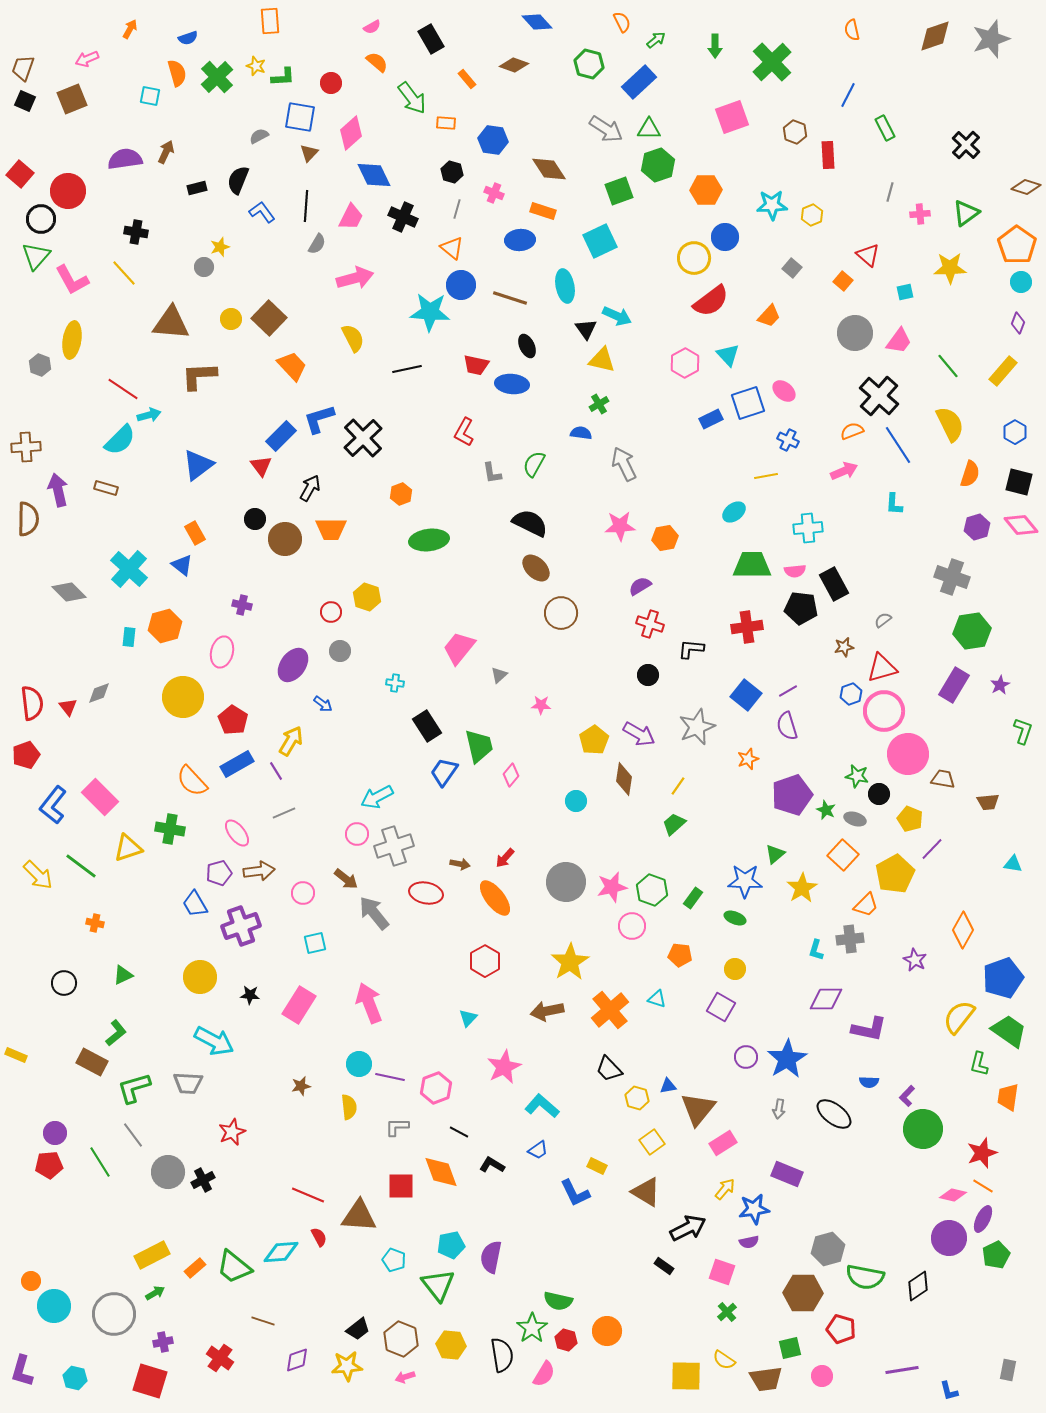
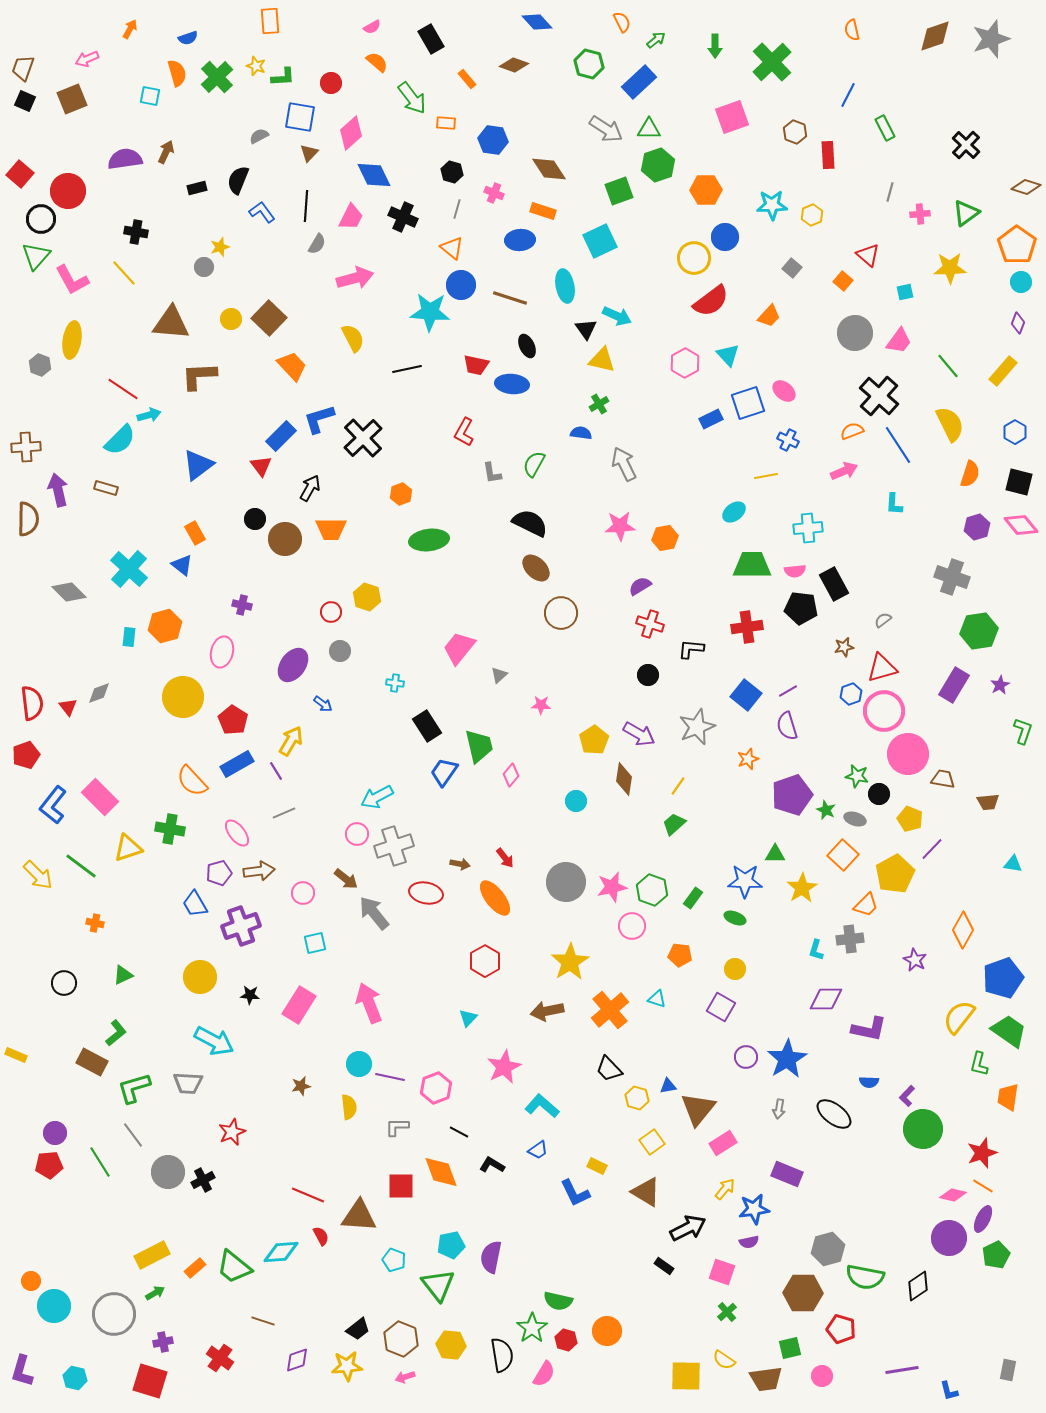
green hexagon at (972, 631): moved 7 px right
green triangle at (775, 854): rotated 40 degrees clockwise
red arrow at (505, 858): rotated 80 degrees counterclockwise
red semicircle at (319, 1237): moved 2 px right, 1 px up
